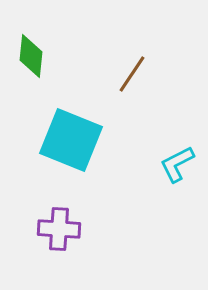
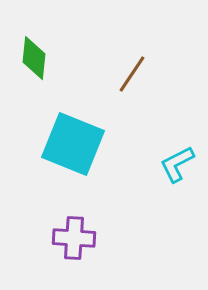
green diamond: moved 3 px right, 2 px down
cyan square: moved 2 px right, 4 px down
purple cross: moved 15 px right, 9 px down
